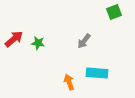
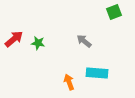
gray arrow: rotated 91 degrees clockwise
